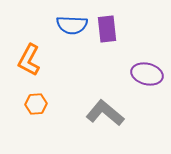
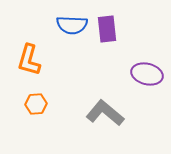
orange L-shape: rotated 12 degrees counterclockwise
